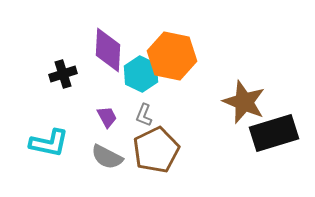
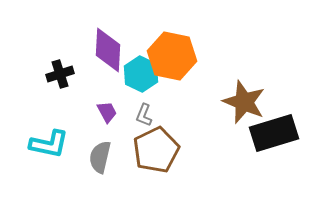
black cross: moved 3 px left
purple trapezoid: moved 5 px up
cyan L-shape: moved 1 px down
gray semicircle: moved 7 px left; rotated 76 degrees clockwise
